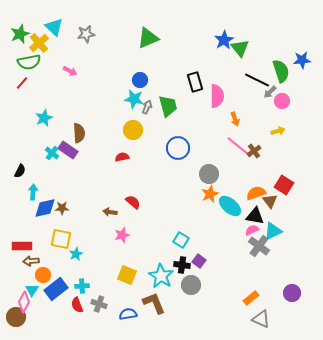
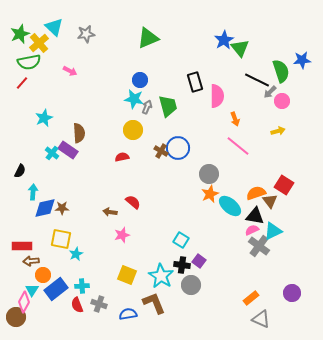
brown cross at (254, 151): moved 93 px left; rotated 24 degrees counterclockwise
